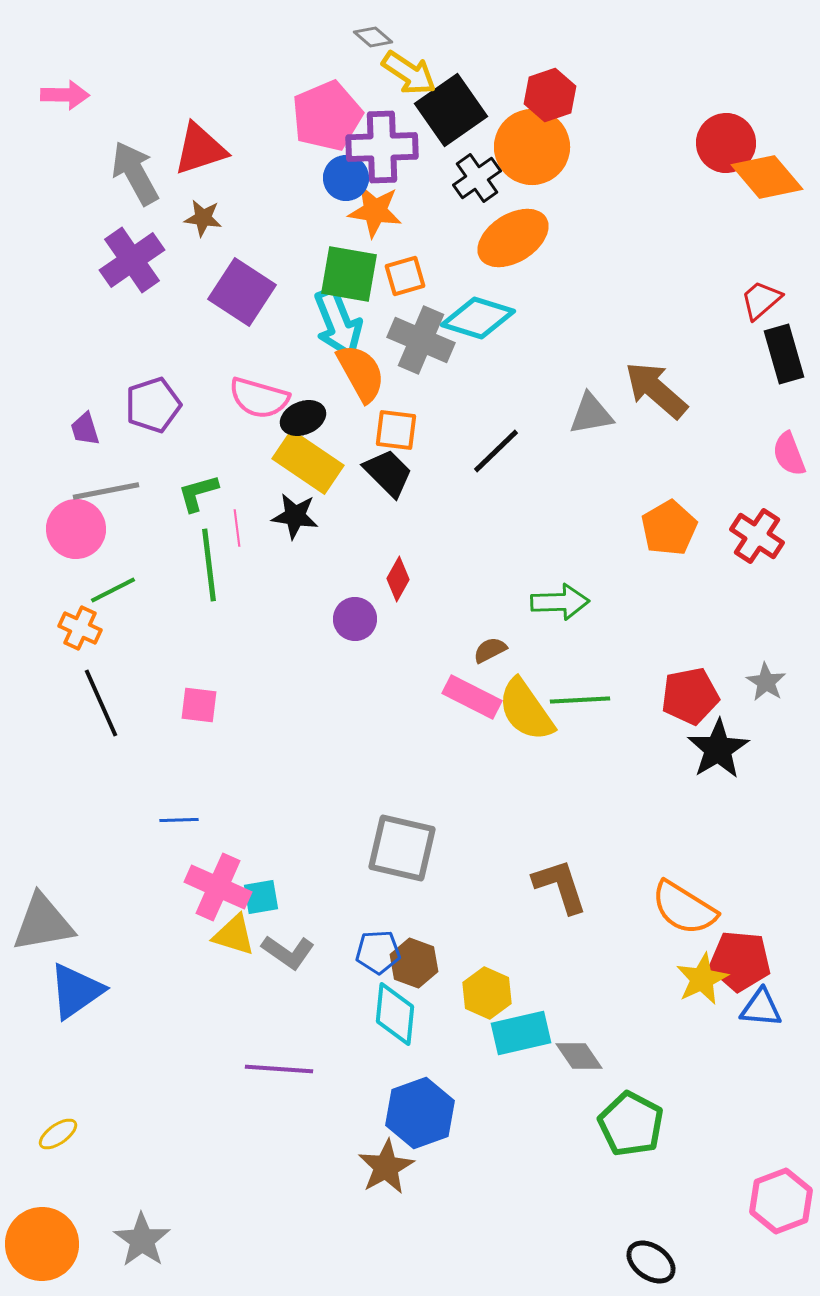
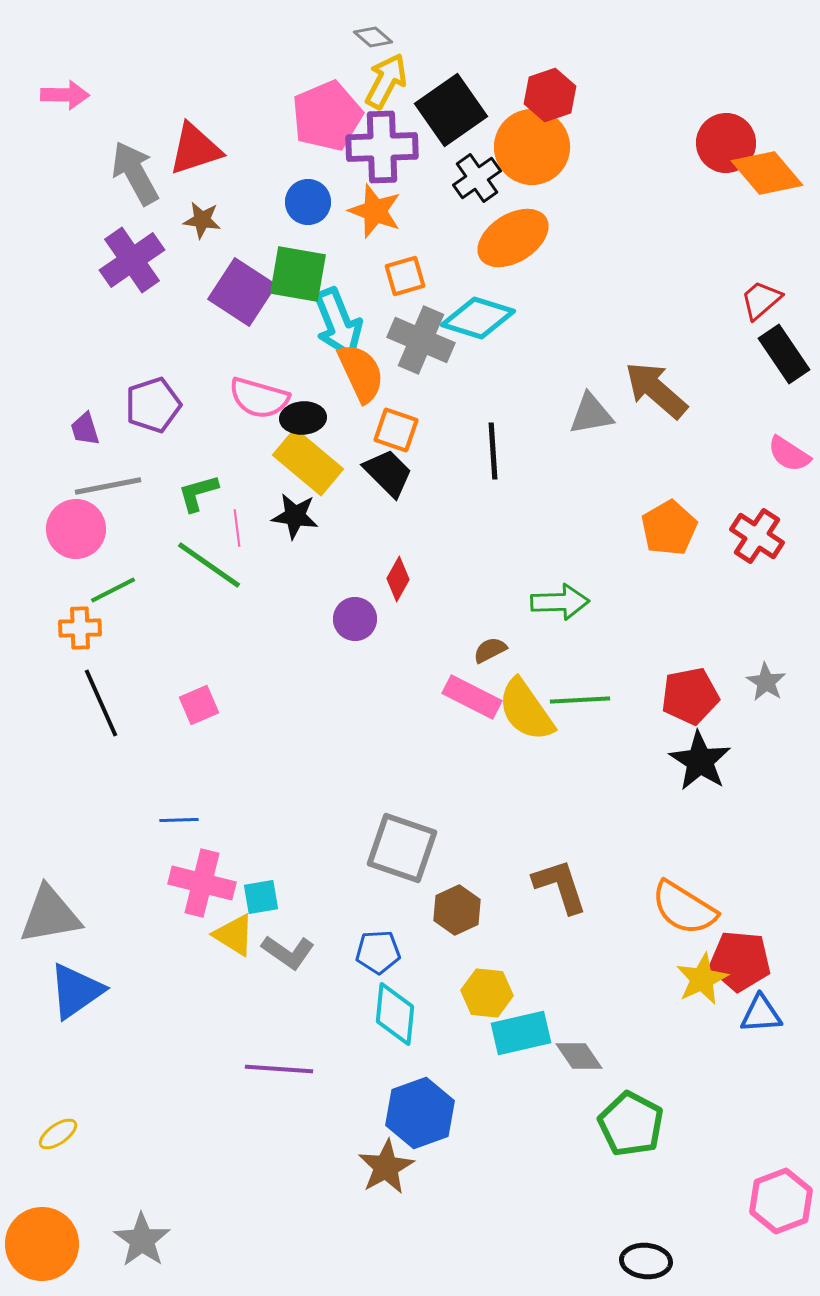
yellow arrow at (409, 73): moved 23 px left, 8 px down; rotated 96 degrees counterclockwise
red triangle at (200, 149): moved 5 px left
orange diamond at (767, 177): moved 4 px up
blue circle at (346, 178): moved 38 px left, 24 px down
orange star at (375, 211): rotated 12 degrees clockwise
brown star at (203, 218): moved 1 px left, 2 px down
green square at (349, 274): moved 51 px left
black rectangle at (784, 354): rotated 18 degrees counterclockwise
orange semicircle at (361, 373): rotated 4 degrees clockwise
black ellipse at (303, 418): rotated 18 degrees clockwise
orange square at (396, 430): rotated 12 degrees clockwise
black line at (496, 451): moved 3 px left; rotated 50 degrees counterclockwise
pink semicircle at (789, 454): rotated 36 degrees counterclockwise
yellow rectangle at (308, 462): rotated 6 degrees clockwise
gray line at (106, 491): moved 2 px right, 5 px up
green line at (209, 565): rotated 48 degrees counterclockwise
orange cross at (80, 628): rotated 27 degrees counterclockwise
pink square at (199, 705): rotated 30 degrees counterclockwise
black star at (718, 749): moved 18 px left, 12 px down; rotated 8 degrees counterclockwise
gray square at (402, 848): rotated 6 degrees clockwise
pink cross at (218, 887): moved 16 px left, 4 px up; rotated 10 degrees counterclockwise
gray triangle at (43, 923): moved 7 px right, 8 px up
yellow triangle at (234, 935): rotated 15 degrees clockwise
brown hexagon at (414, 963): moved 43 px right, 53 px up; rotated 15 degrees clockwise
yellow hexagon at (487, 993): rotated 18 degrees counterclockwise
blue triangle at (761, 1008): moved 6 px down; rotated 9 degrees counterclockwise
black ellipse at (651, 1262): moved 5 px left, 1 px up; rotated 30 degrees counterclockwise
